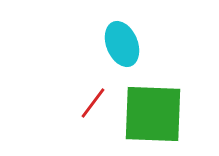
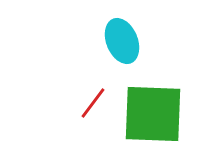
cyan ellipse: moved 3 px up
